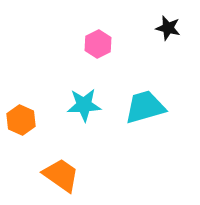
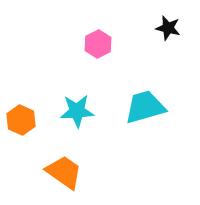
cyan star: moved 7 px left, 6 px down
orange trapezoid: moved 3 px right, 3 px up
